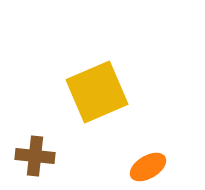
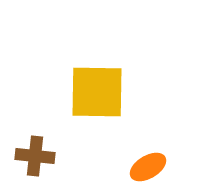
yellow square: rotated 24 degrees clockwise
